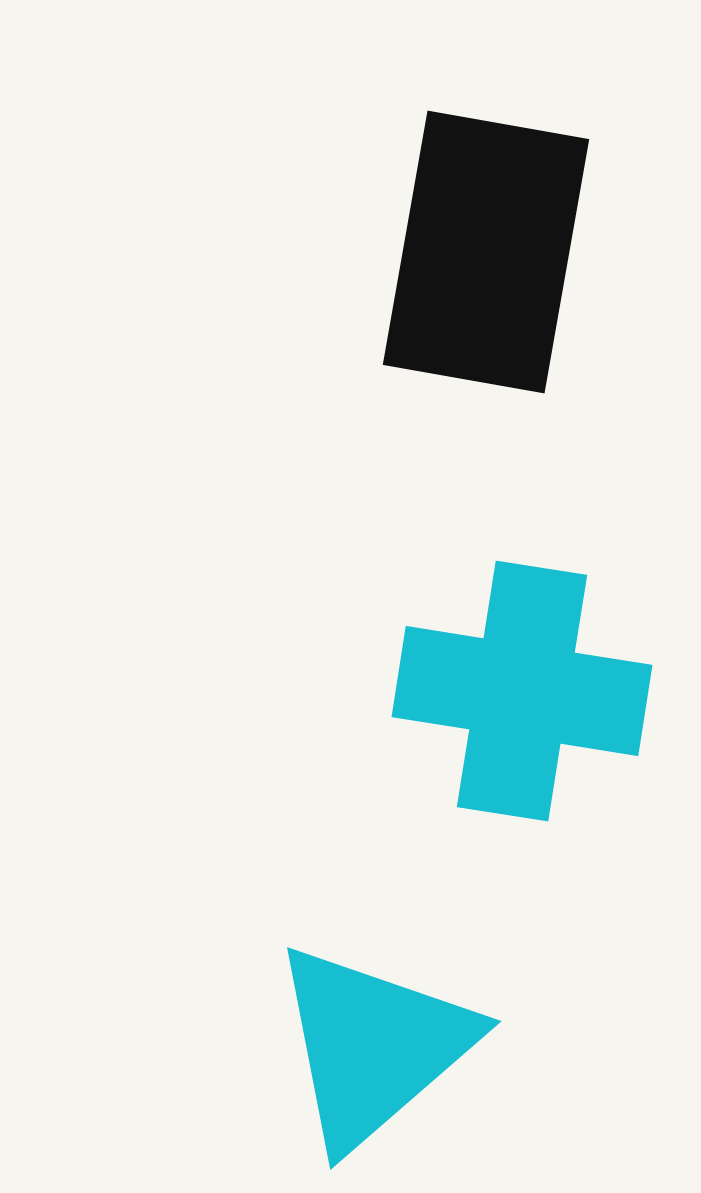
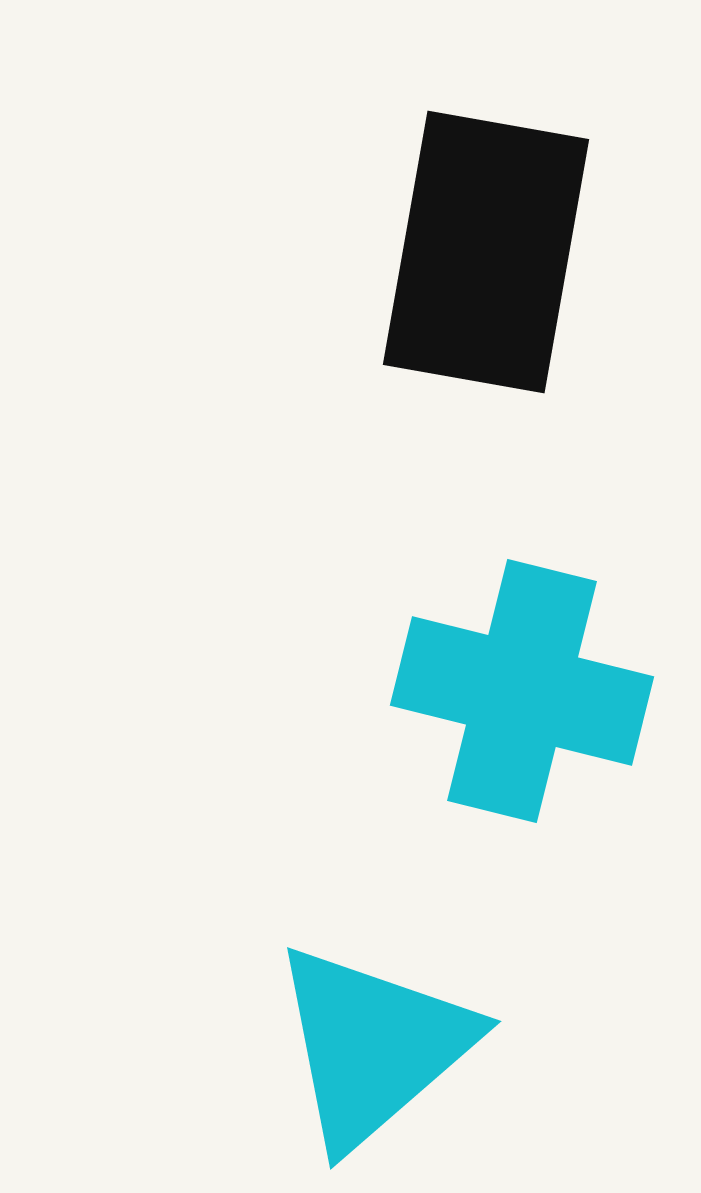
cyan cross: rotated 5 degrees clockwise
